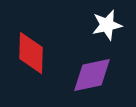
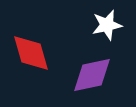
red diamond: rotated 18 degrees counterclockwise
